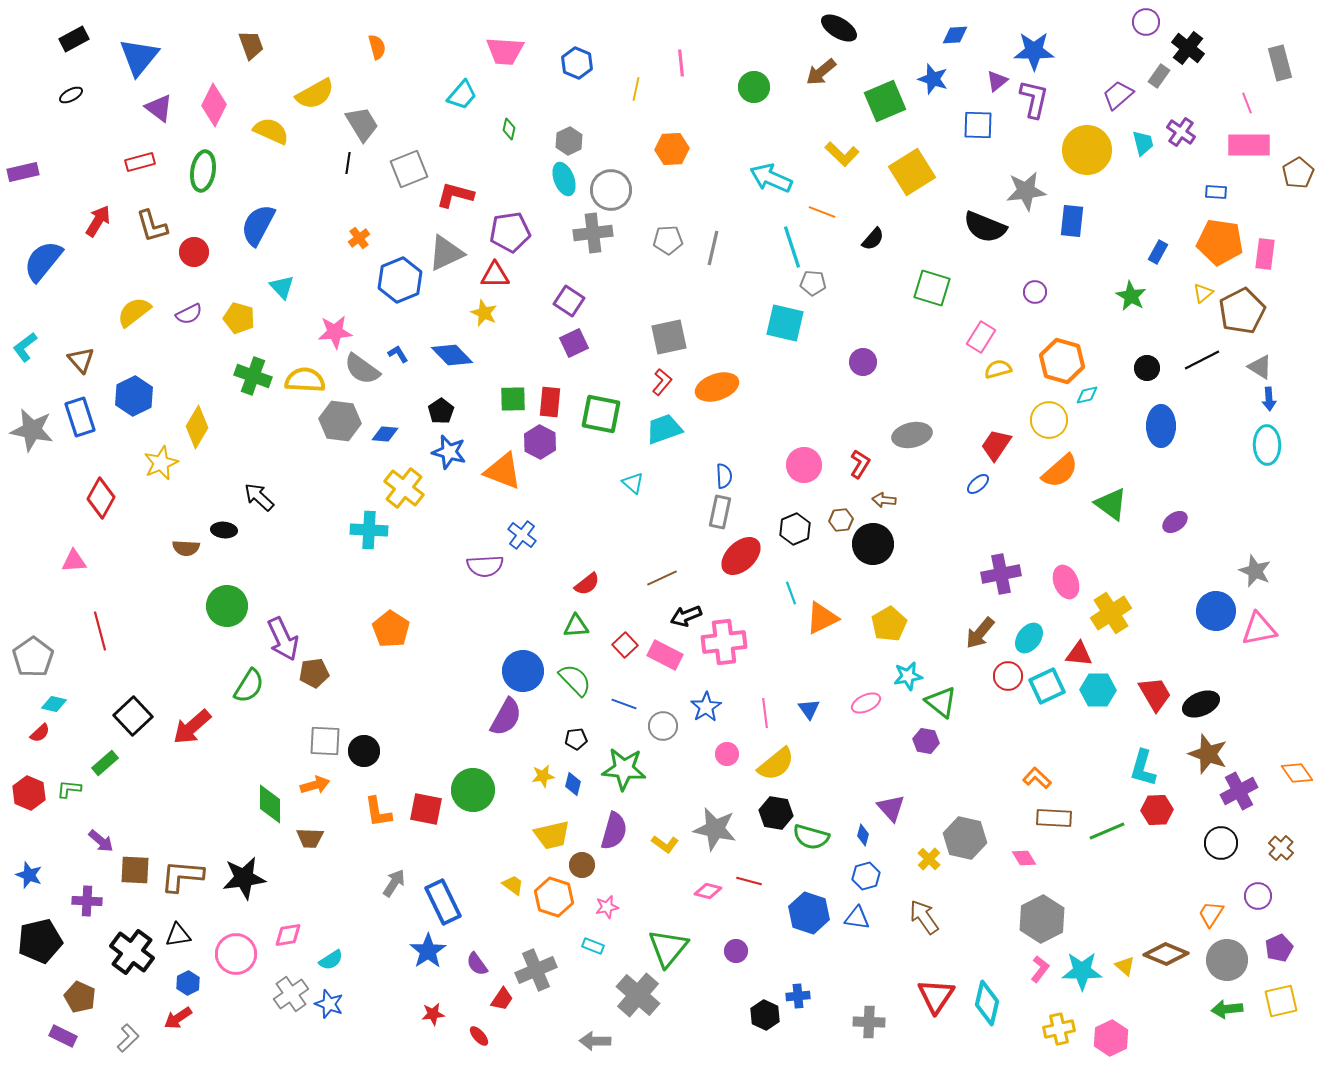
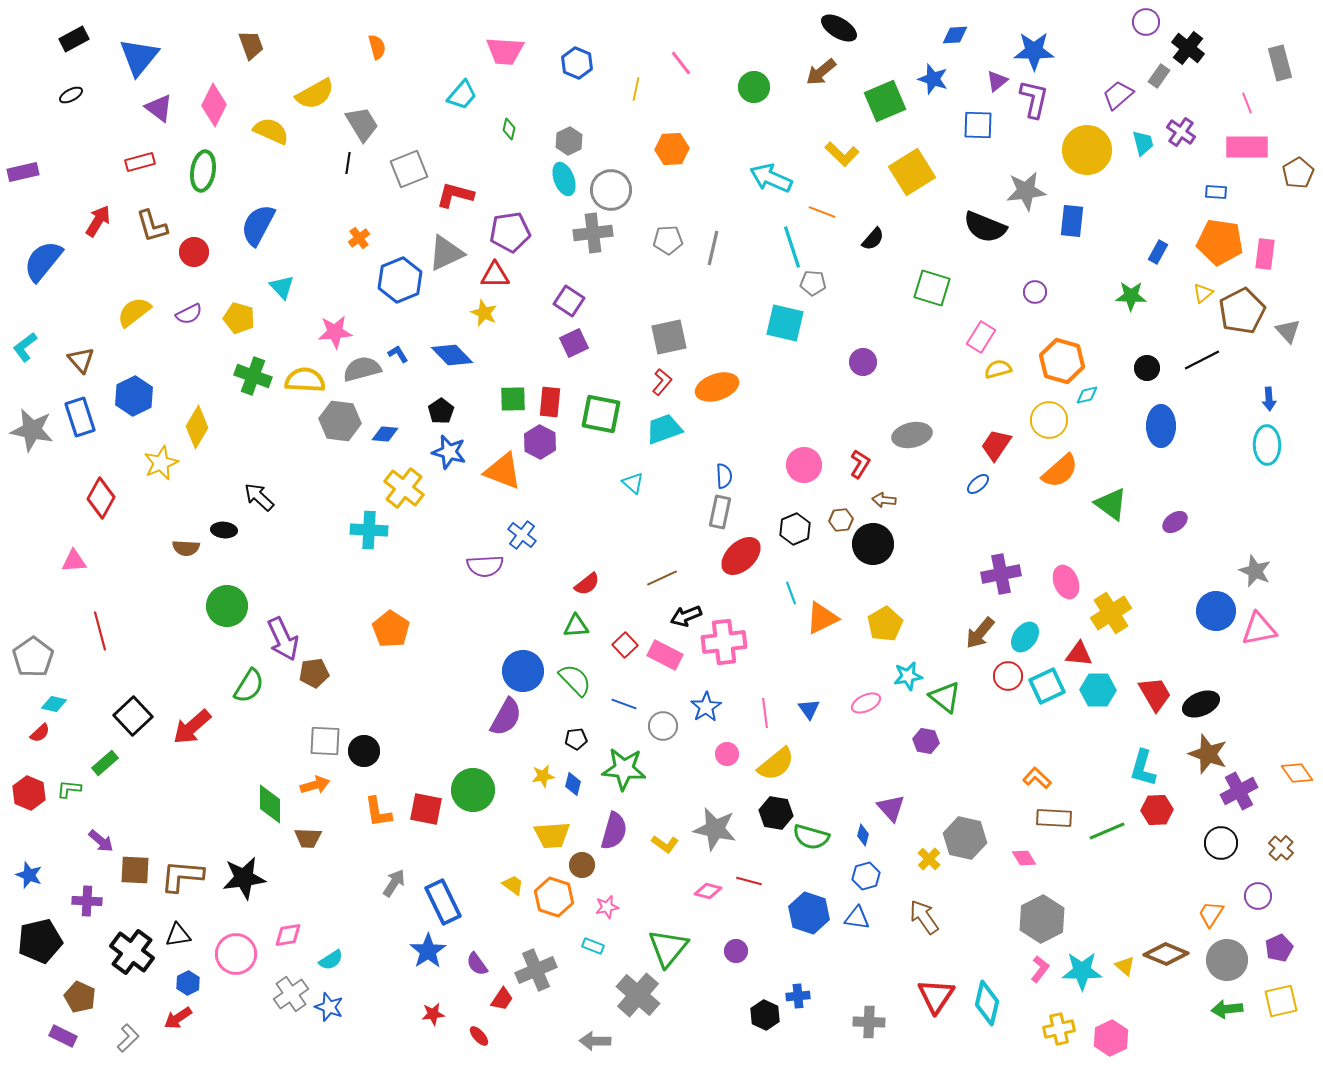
pink line at (681, 63): rotated 32 degrees counterclockwise
pink rectangle at (1249, 145): moved 2 px left, 2 px down
green star at (1131, 296): rotated 28 degrees counterclockwise
gray triangle at (1260, 367): moved 28 px right, 36 px up; rotated 16 degrees clockwise
gray semicircle at (362, 369): rotated 129 degrees clockwise
yellow pentagon at (889, 624): moved 4 px left
cyan ellipse at (1029, 638): moved 4 px left, 1 px up
green triangle at (941, 702): moved 4 px right, 5 px up
yellow trapezoid at (552, 835): rotated 9 degrees clockwise
brown trapezoid at (310, 838): moved 2 px left
blue star at (329, 1004): moved 3 px down
